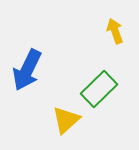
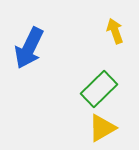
blue arrow: moved 2 px right, 22 px up
yellow triangle: moved 36 px right, 8 px down; rotated 12 degrees clockwise
